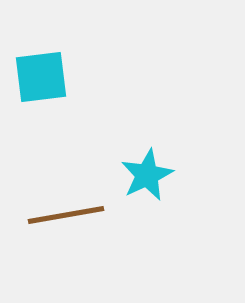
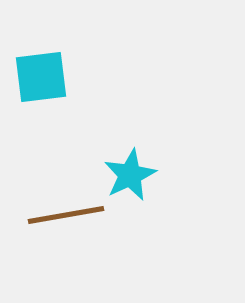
cyan star: moved 17 px left
